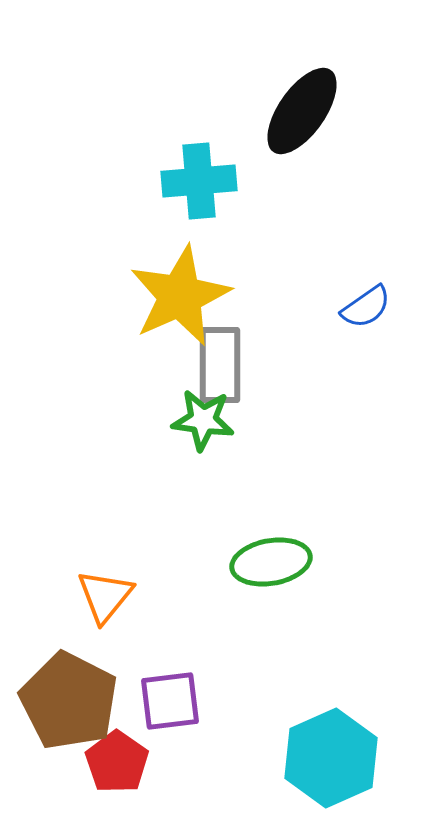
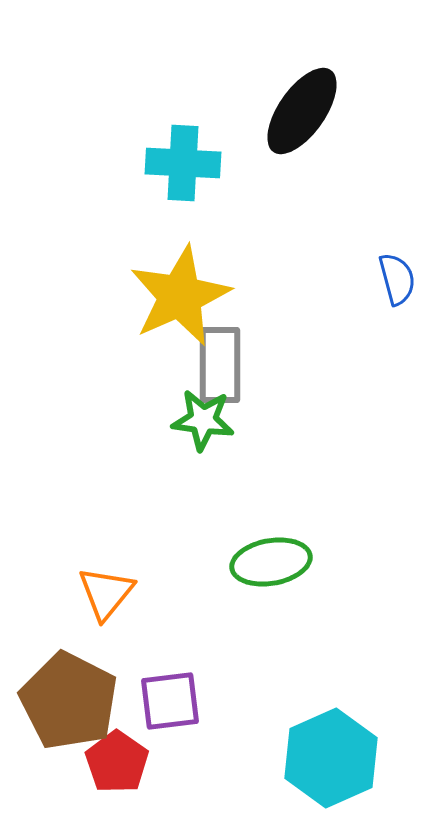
cyan cross: moved 16 px left, 18 px up; rotated 8 degrees clockwise
blue semicircle: moved 31 px right, 28 px up; rotated 70 degrees counterclockwise
orange triangle: moved 1 px right, 3 px up
